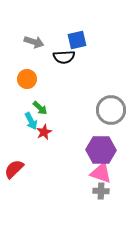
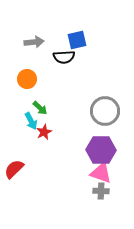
gray arrow: rotated 24 degrees counterclockwise
gray circle: moved 6 px left, 1 px down
